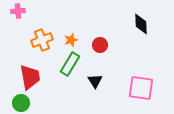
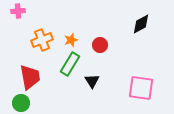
black diamond: rotated 65 degrees clockwise
black triangle: moved 3 px left
